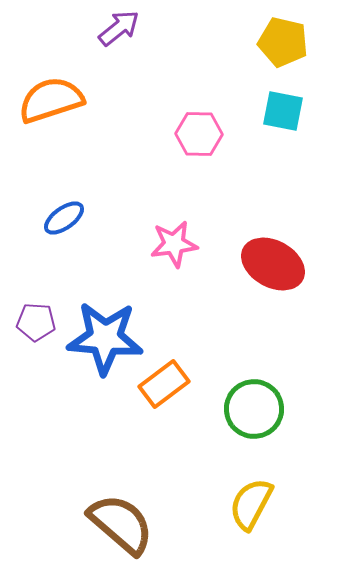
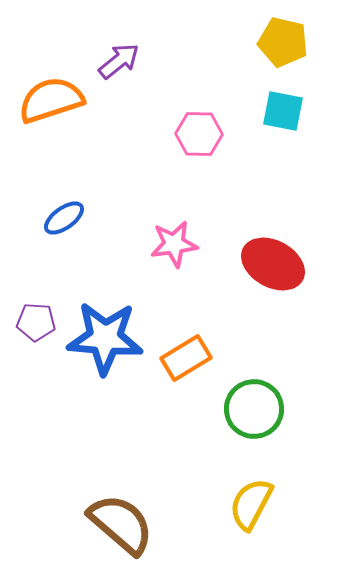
purple arrow: moved 33 px down
orange rectangle: moved 22 px right, 26 px up; rotated 6 degrees clockwise
